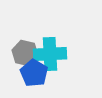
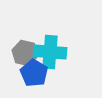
cyan cross: moved 2 px up; rotated 8 degrees clockwise
